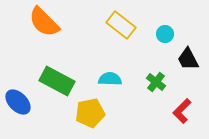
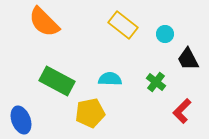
yellow rectangle: moved 2 px right
blue ellipse: moved 3 px right, 18 px down; rotated 24 degrees clockwise
